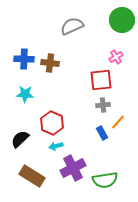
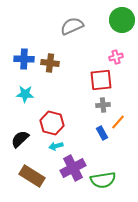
pink cross: rotated 16 degrees clockwise
red hexagon: rotated 10 degrees counterclockwise
green semicircle: moved 2 px left
